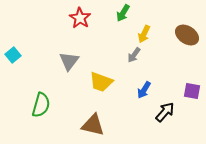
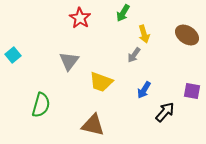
yellow arrow: rotated 42 degrees counterclockwise
